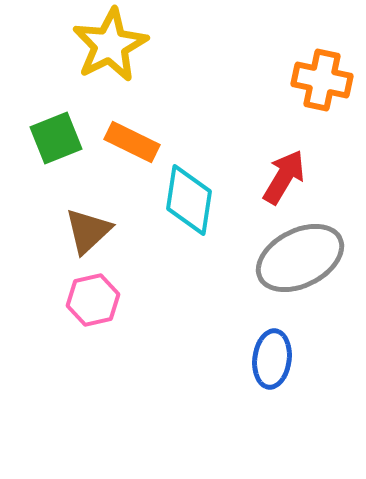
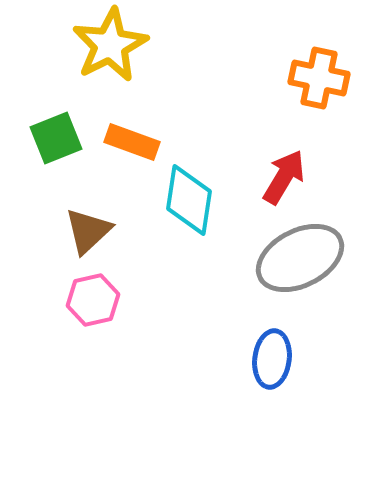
orange cross: moved 3 px left, 2 px up
orange rectangle: rotated 6 degrees counterclockwise
